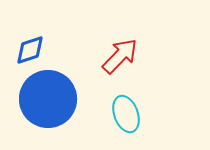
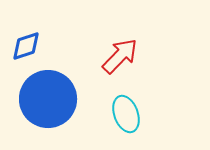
blue diamond: moved 4 px left, 4 px up
